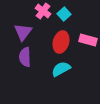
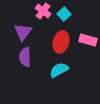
cyan semicircle: moved 2 px left, 1 px down
